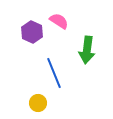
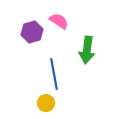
purple hexagon: rotated 20 degrees clockwise
blue line: moved 1 px down; rotated 12 degrees clockwise
yellow circle: moved 8 px right
